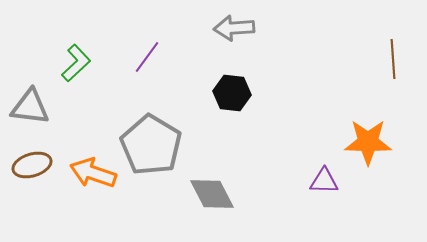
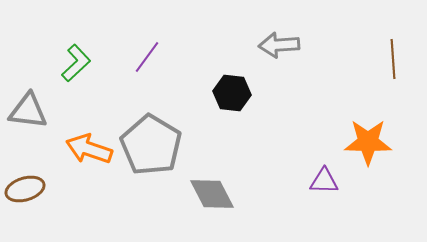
gray arrow: moved 45 px right, 17 px down
gray triangle: moved 2 px left, 4 px down
brown ellipse: moved 7 px left, 24 px down
orange arrow: moved 4 px left, 24 px up
